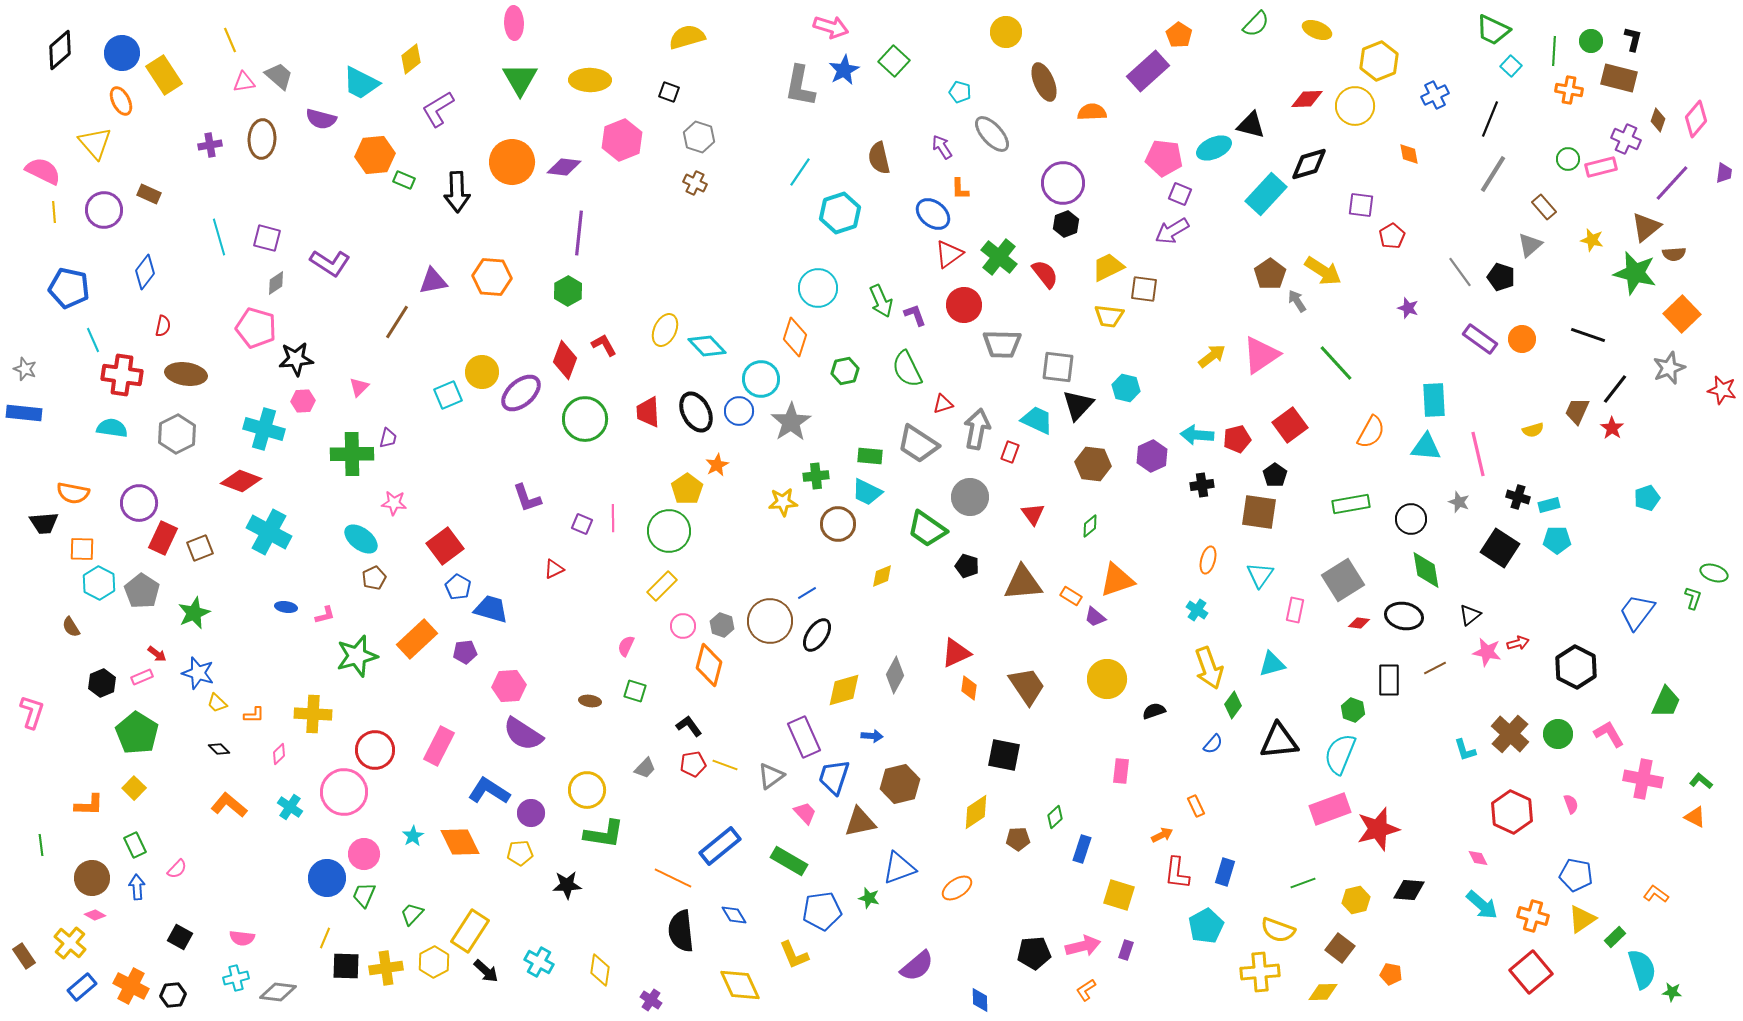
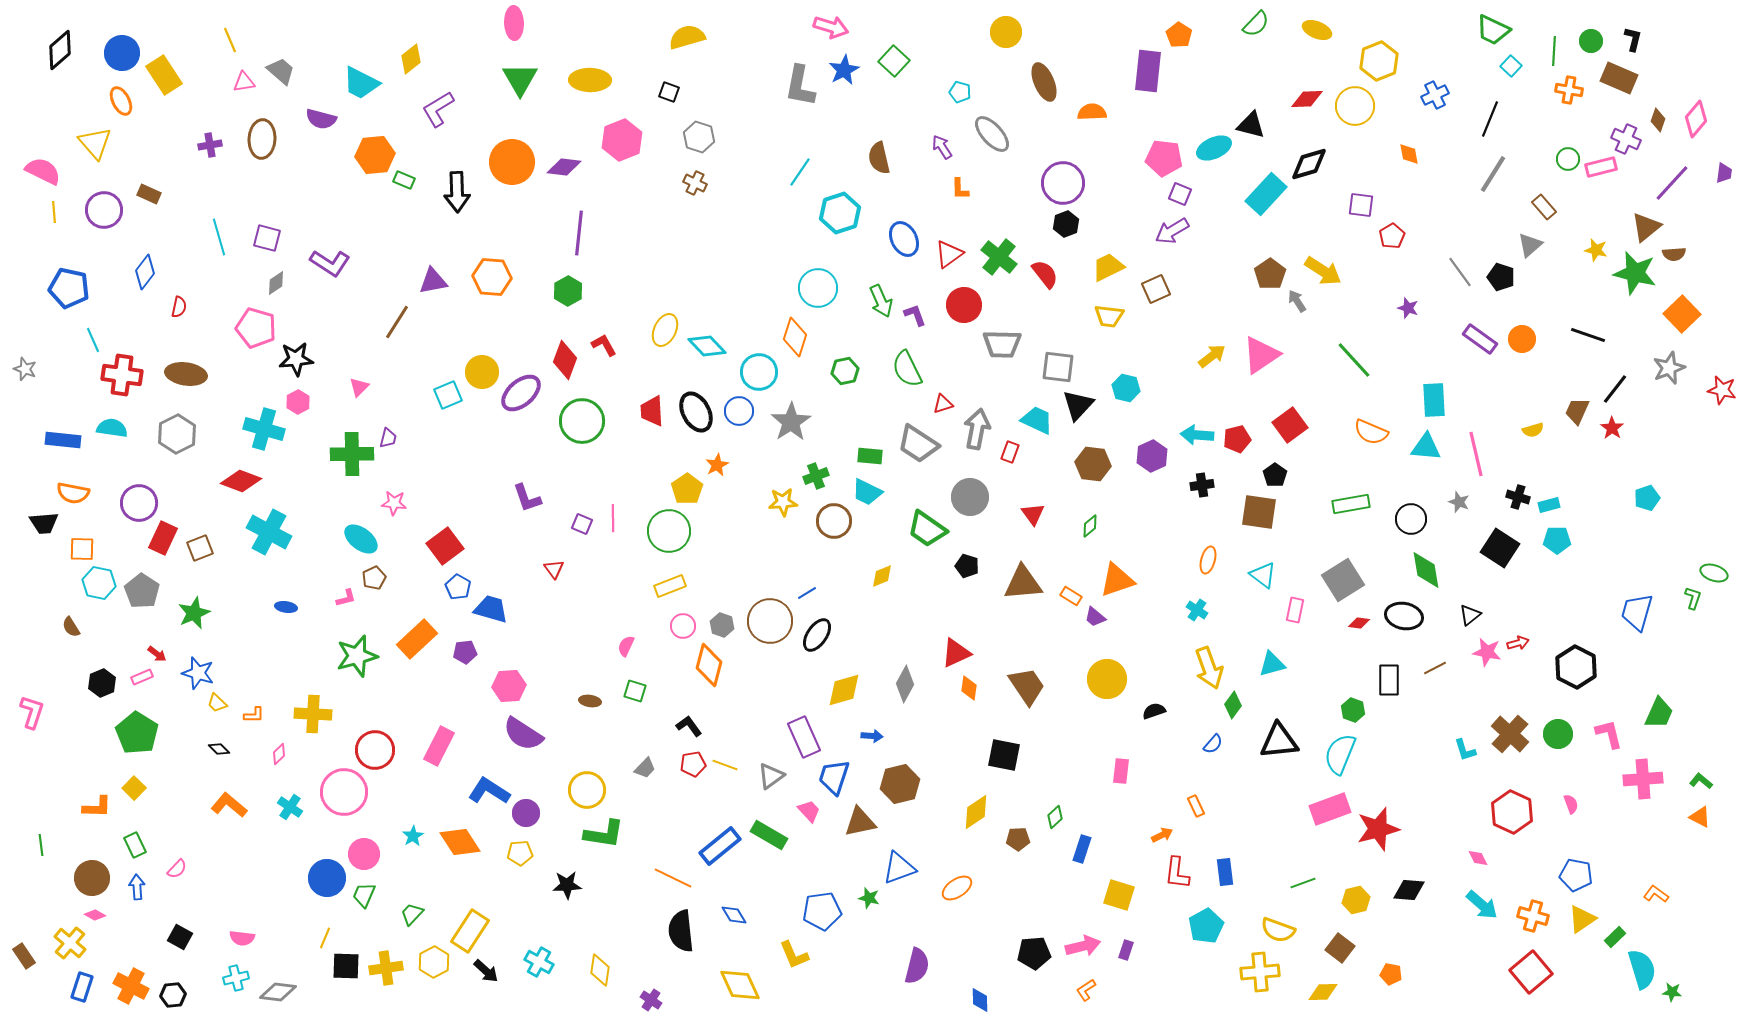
purple rectangle at (1148, 71): rotated 42 degrees counterclockwise
gray trapezoid at (279, 76): moved 2 px right, 5 px up
brown rectangle at (1619, 78): rotated 9 degrees clockwise
blue ellipse at (933, 214): moved 29 px left, 25 px down; rotated 24 degrees clockwise
yellow star at (1592, 240): moved 4 px right, 10 px down
brown square at (1144, 289): moved 12 px right; rotated 32 degrees counterclockwise
red semicircle at (163, 326): moved 16 px right, 19 px up
green line at (1336, 363): moved 18 px right, 3 px up
cyan circle at (761, 379): moved 2 px left, 7 px up
pink hexagon at (303, 401): moved 5 px left, 1 px down; rotated 25 degrees counterclockwise
red trapezoid at (648, 412): moved 4 px right, 1 px up
blue rectangle at (24, 413): moved 39 px right, 27 px down
green circle at (585, 419): moved 3 px left, 2 px down
orange semicircle at (1371, 432): rotated 84 degrees clockwise
pink line at (1478, 454): moved 2 px left
green cross at (816, 476): rotated 15 degrees counterclockwise
brown circle at (838, 524): moved 4 px left, 3 px up
red triangle at (554, 569): rotated 40 degrees counterclockwise
cyan triangle at (1260, 575): moved 3 px right; rotated 28 degrees counterclockwise
cyan hexagon at (99, 583): rotated 16 degrees counterclockwise
yellow rectangle at (662, 586): moved 8 px right; rotated 24 degrees clockwise
blue trapezoid at (1637, 612): rotated 21 degrees counterclockwise
pink L-shape at (325, 615): moved 21 px right, 17 px up
gray diamond at (895, 675): moved 10 px right, 9 px down
green trapezoid at (1666, 702): moved 7 px left, 11 px down
pink L-shape at (1609, 734): rotated 16 degrees clockwise
pink cross at (1643, 779): rotated 15 degrees counterclockwise
orange L-shape at (89, 805): moved 8 px right, 2 px down
purple circle at (531, 813): moved 5 px left
pink trapezoid at (805, 813): moved 4 px right, 2 px up
orange triangle at (1695, 817): moved 5 px right
orange diamond at (460, 842): rotated 6 degrees counterclockwise
green rectangle at (789, 861): moved 20 px left, 26 px up
blue rectangle at (1225, 872): rotated 24 degrees counterclockwise
purple semicircle at (917, 966): rotated 36 degrees counterclockwise
blue rectangle at (82, 987): rotated 32 degrees counterclockwise
